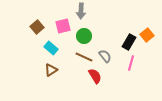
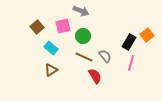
gray arrow: rotated 70 degrees counterclockwise
green circle: moved 1 px left
